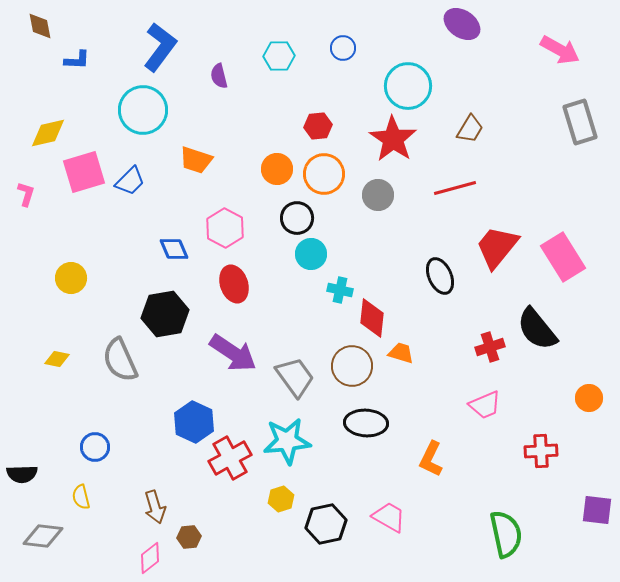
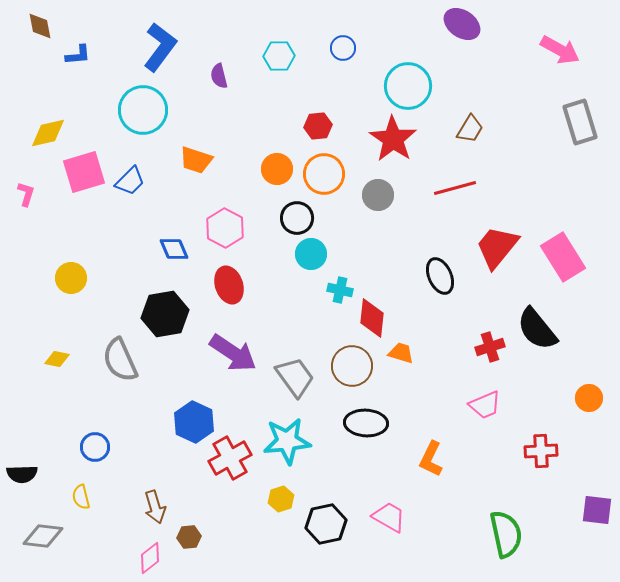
blue L-shape at (77, 60): moved 1 px right, 5 px up; rotated 8 degrees counterclockwise
red ellipse at (234, 284): moved 5 px left, 1 px down
